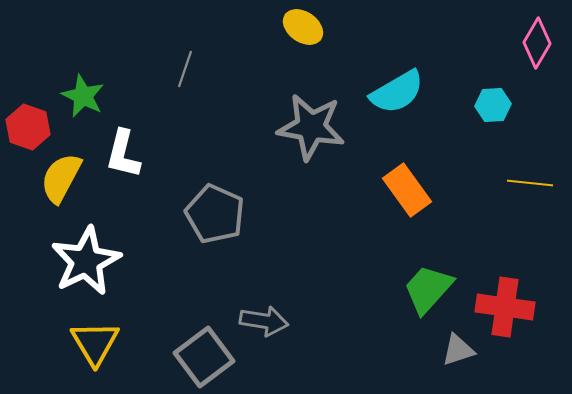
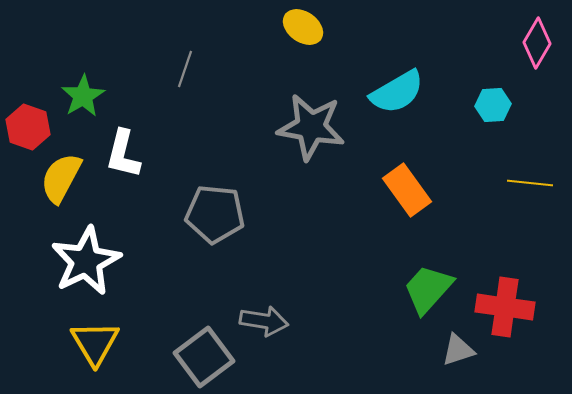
green star: rotated 15 degrees clockwise
gray pentagon: rotated 18 degrees counterclockwise
